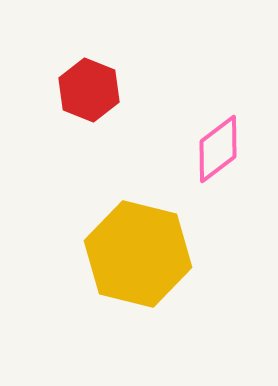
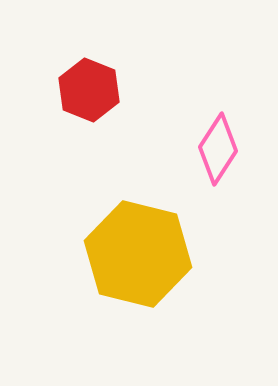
pink diamond: rotated 20 degrees counterclockwise
